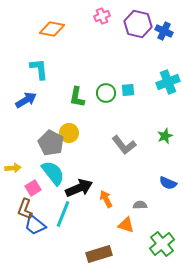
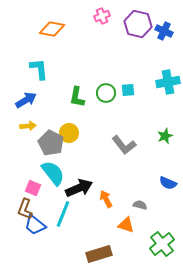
cyan cross: rotated 10 degrees clockwise
yellow arrow: moved 15 px right, 42 px up
pink square: rotated 35 degrees counterclockwise
gray semicircle: rotated 16 degrees clockwise
